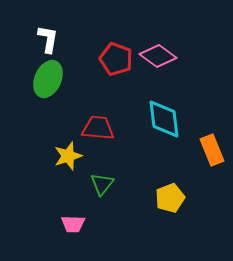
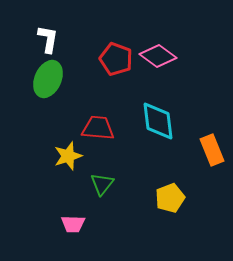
cyan diamond: moved 6 px left, 2 px down
